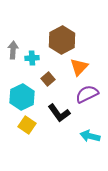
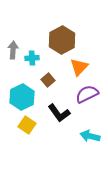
brown square: moved 1 px down
